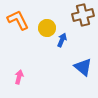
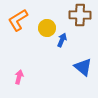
brown cross: moved 3 px left; rotated 15 degrees clockwise
orange L-shape: rotated 95 degrees counterclockwise
